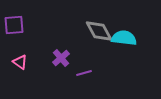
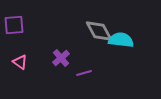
cyan semicircle: moved 3 px left, 2 px down
